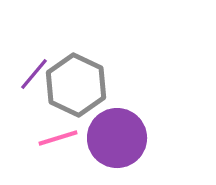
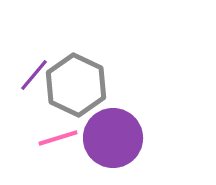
purple line: moved 1 px down
purple circle: moved 4 px left
